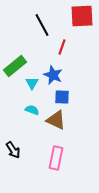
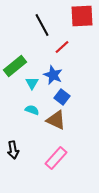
red line: rotated 28 degrees clockwise
blue square: rotated 35 degrees clockwise
black arrow: rotated 24 degrees clockwise
pink rectangle: rotated 30 degrees clockwise
